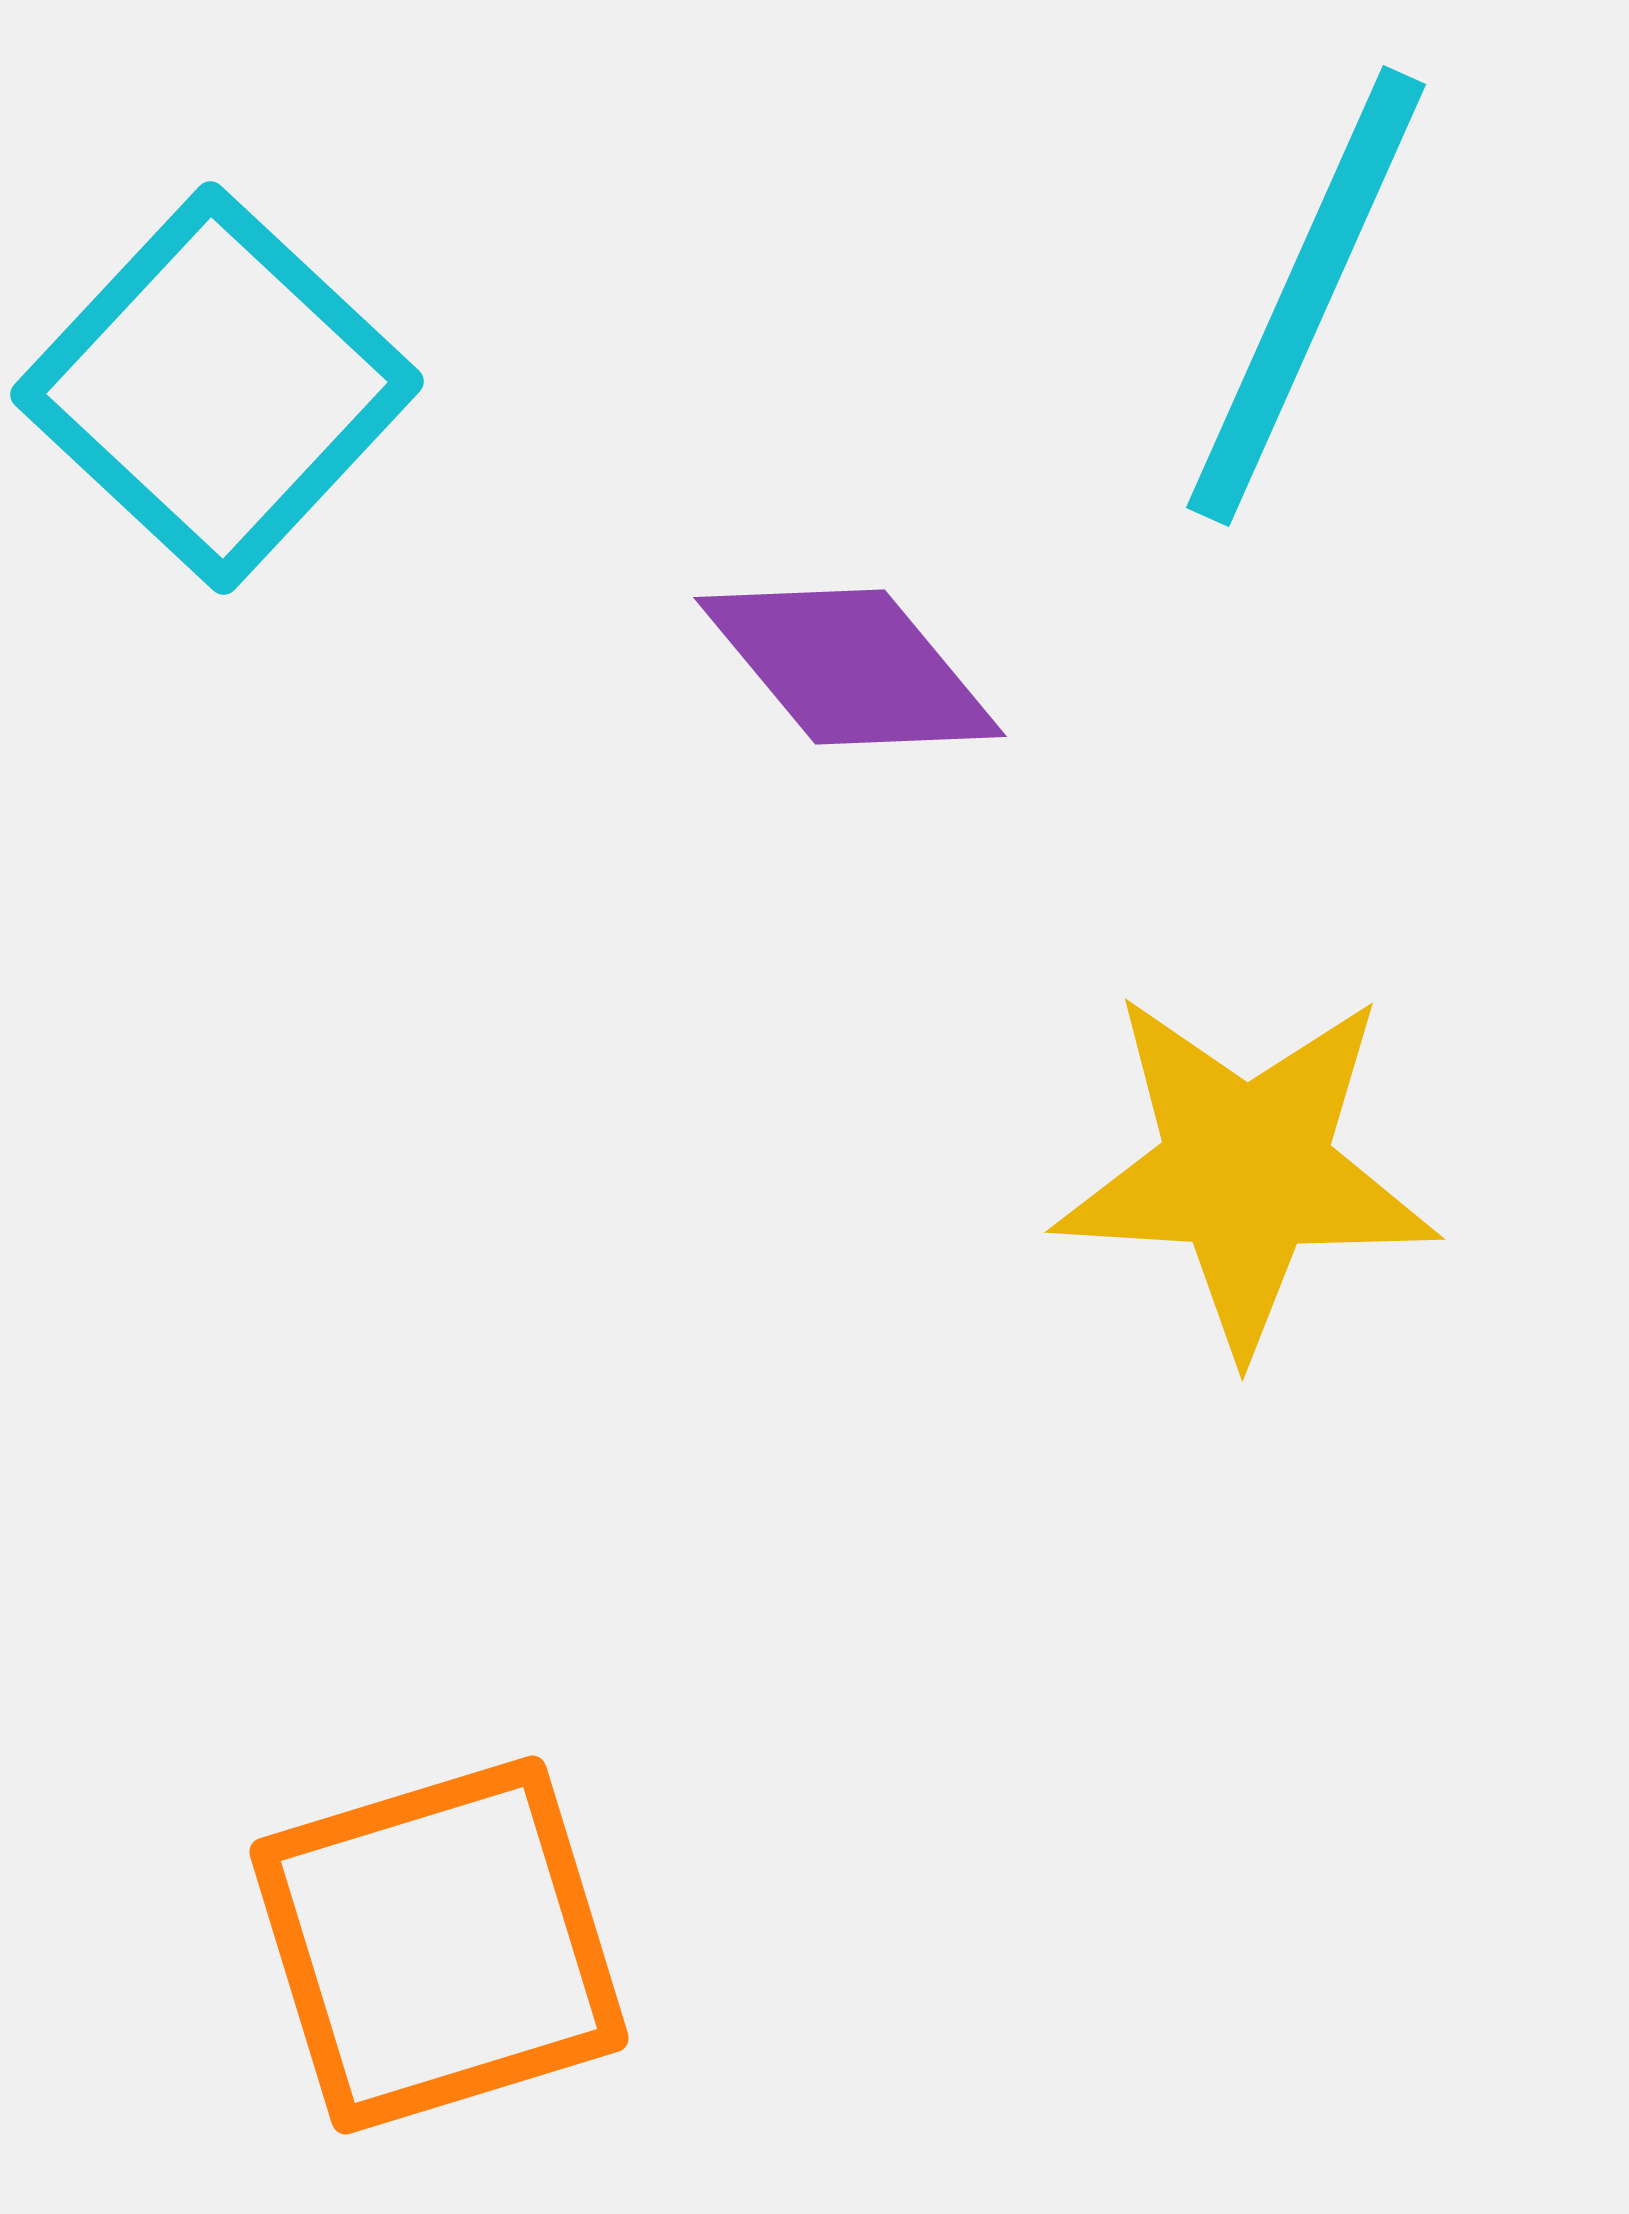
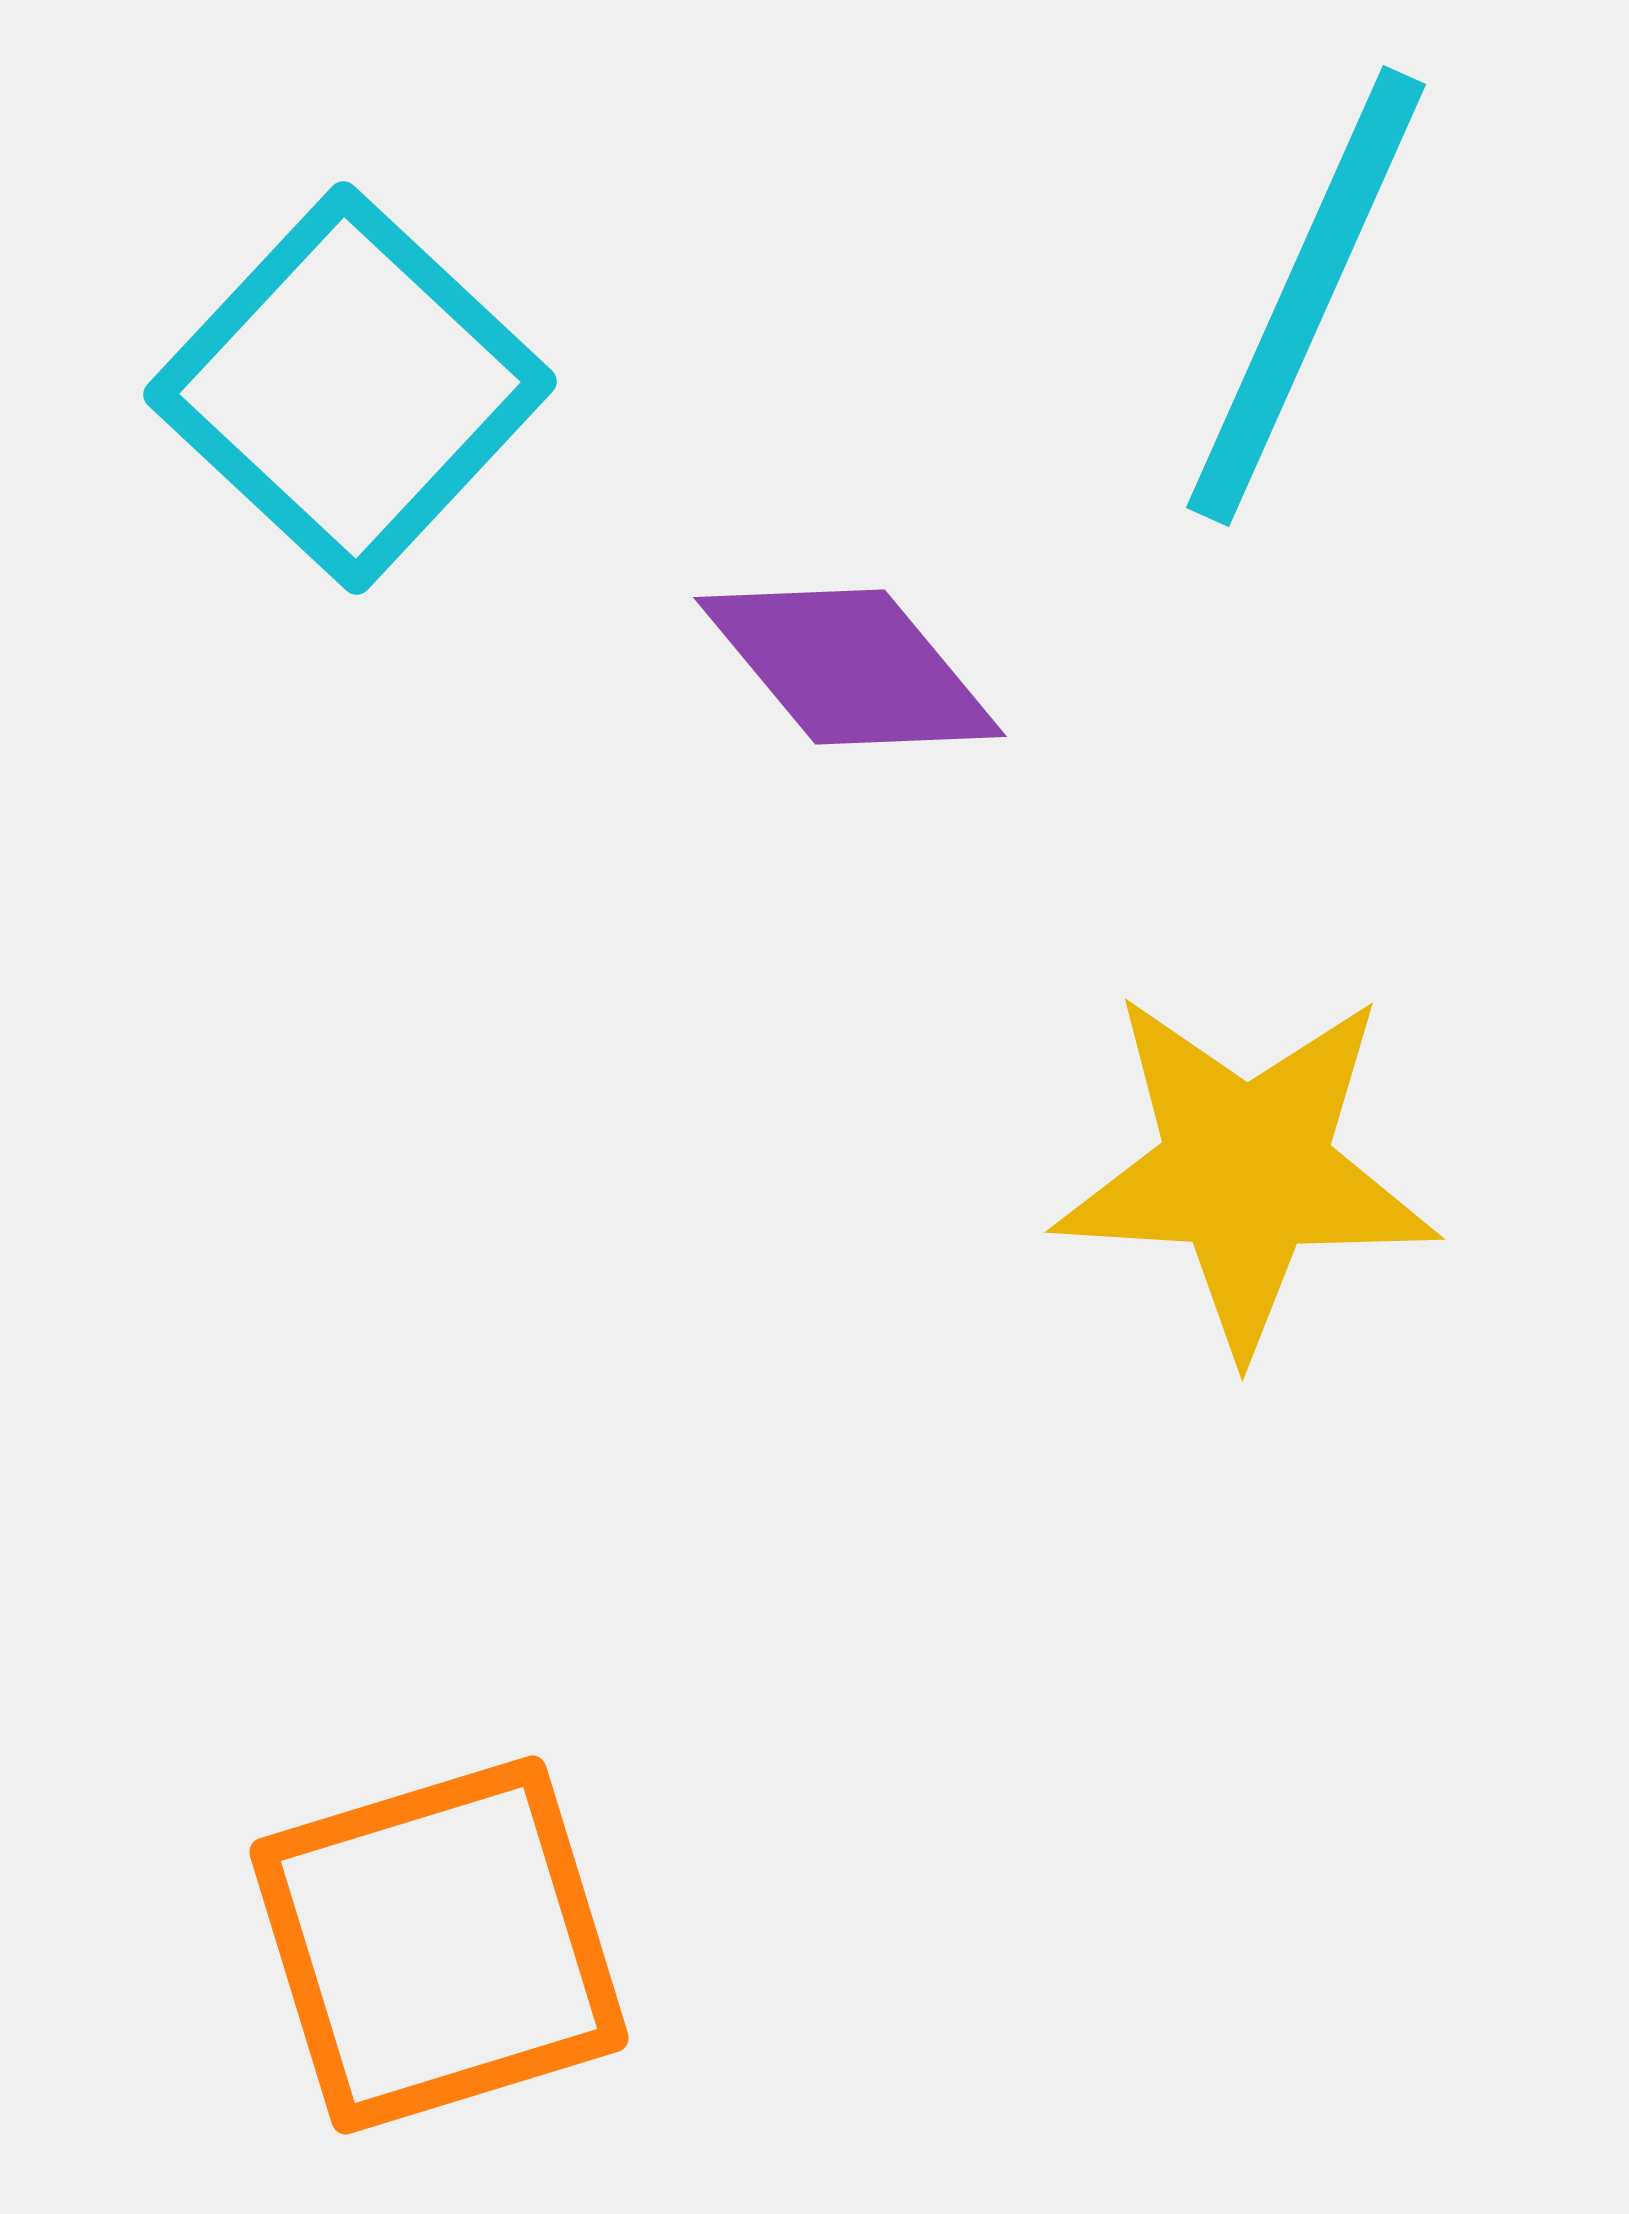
cyan square: moved 133 px right
